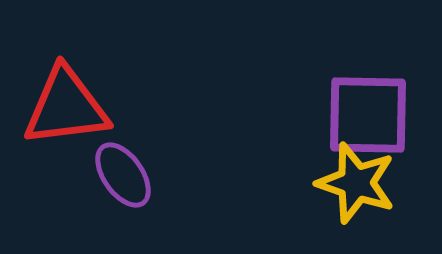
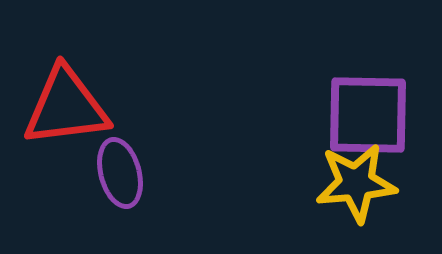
purple ellipse: moved 3 px left, 2 px up; rotated 20 degrees clockwise
yellow star: rotated 24 degrees counterclockwise
